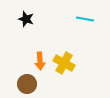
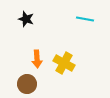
orange arrow: moved 3 px left, 2 px up
